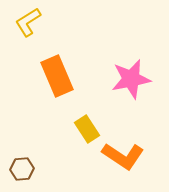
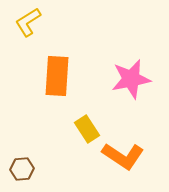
orange rectangle: rotated 27 degrees clockwise
